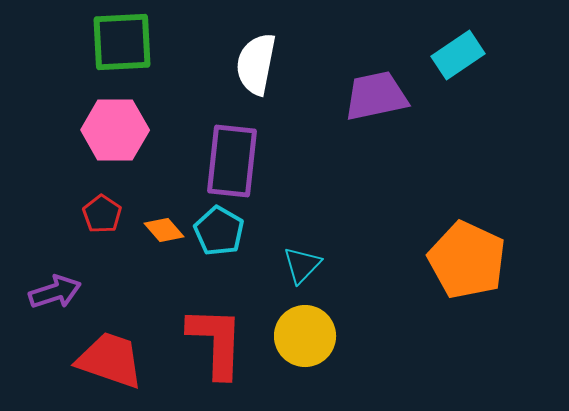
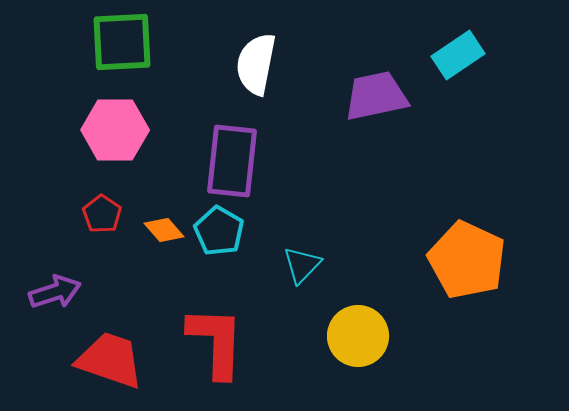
yellow circle: moved 53 px right
